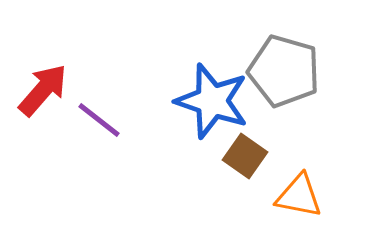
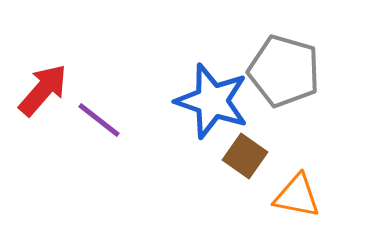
orange triangle: moved 2 px left
